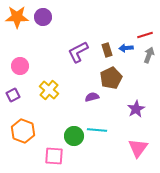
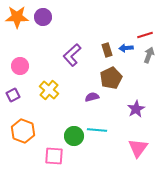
purple L-shape: moved 6 px left, 3 px down; rotated 15 degrees counterclockwise
